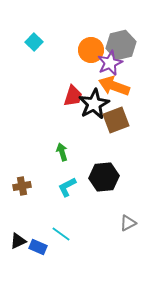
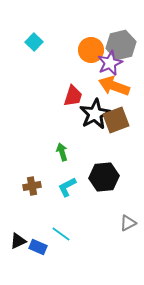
black star: moved 1 px right, 10 px down
brown cross: moved 10 px right
